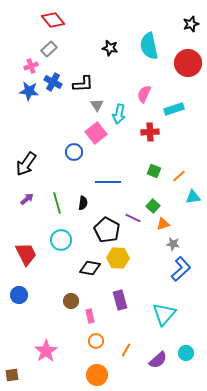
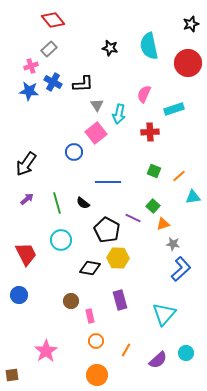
black semicircle at (83, 203): rotated 120 degrees clockwise
